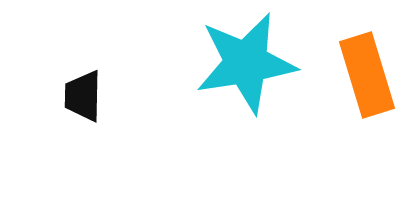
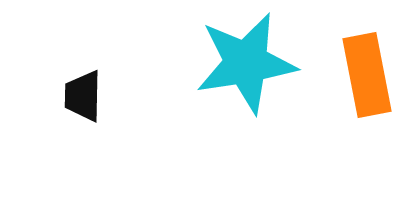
orange rectangle: rotated 6 degrees clockwise
